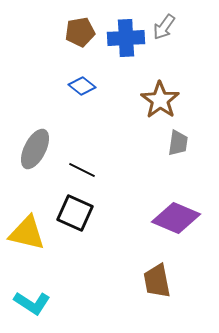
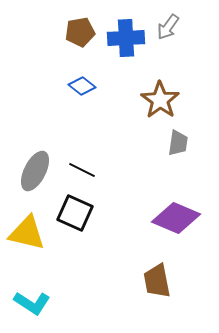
gray arrow: moved 4 px right
gray ellipse: moved 22 px down
